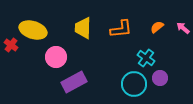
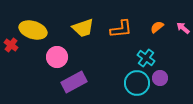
yellow trapezoid: rotated 110 degrees counterclockwise
pink circle: moved 1 px right
cyan circle: moved 3 px right, 1 px up
